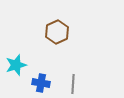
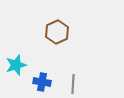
blue cross: moved 1 px right, 1 px up
